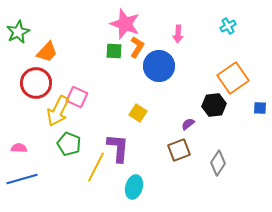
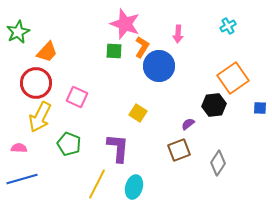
orange L-shape: moved 5 px right
yellow arrow: moved 18 px left, 6 px down
yellow line: moved 1 px right, 17 px down
